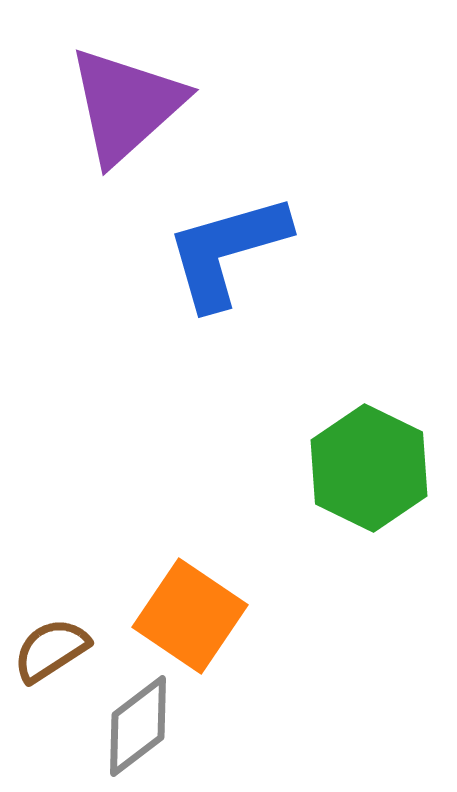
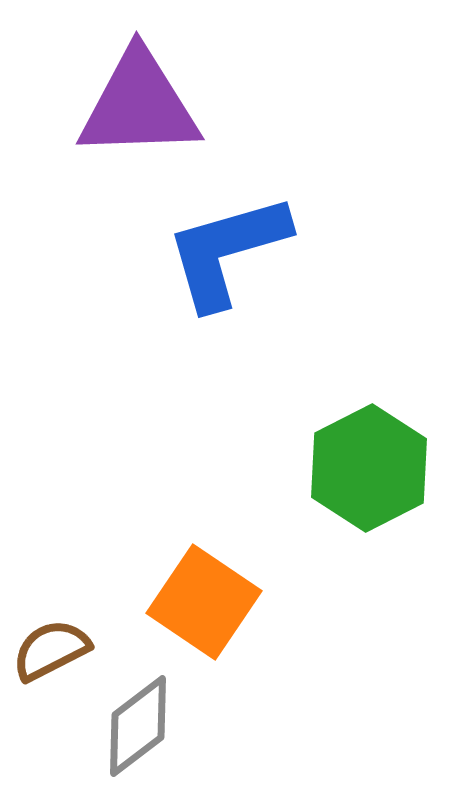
purple triangle: moved 13 px right; rotated 40 degrees clockwise
green hexagon: rotated 7 degrees clockwise
orange square: moved 14 px right, 14 px up
brown semicircle: rotated 6 degrees clockwise
